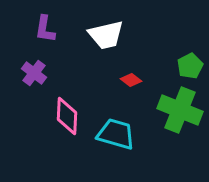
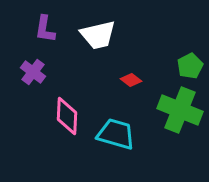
white trapezoid: moved 8 px left
purple cross: moved 1 px left, 1 px up
